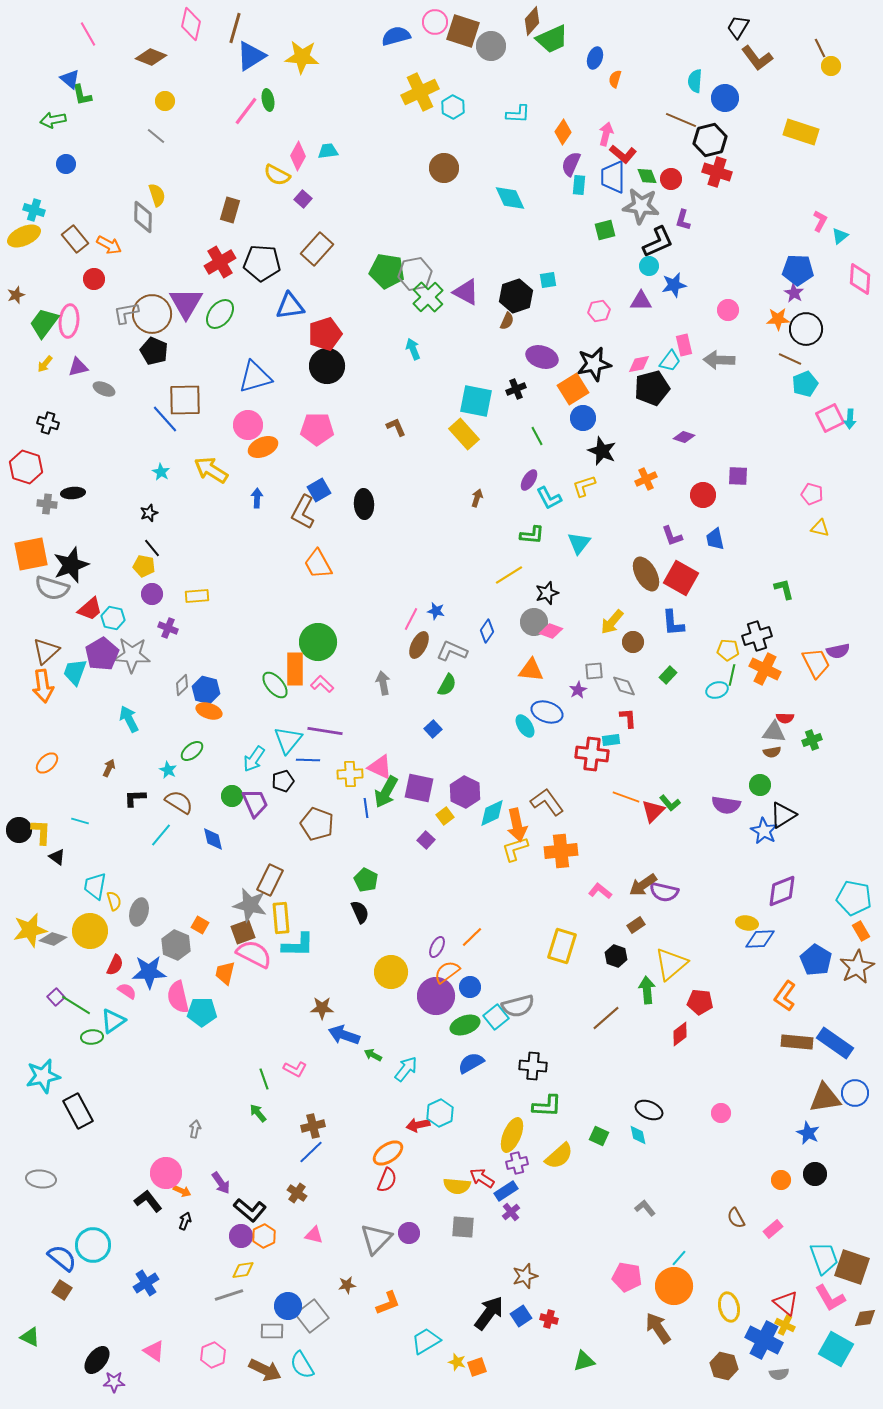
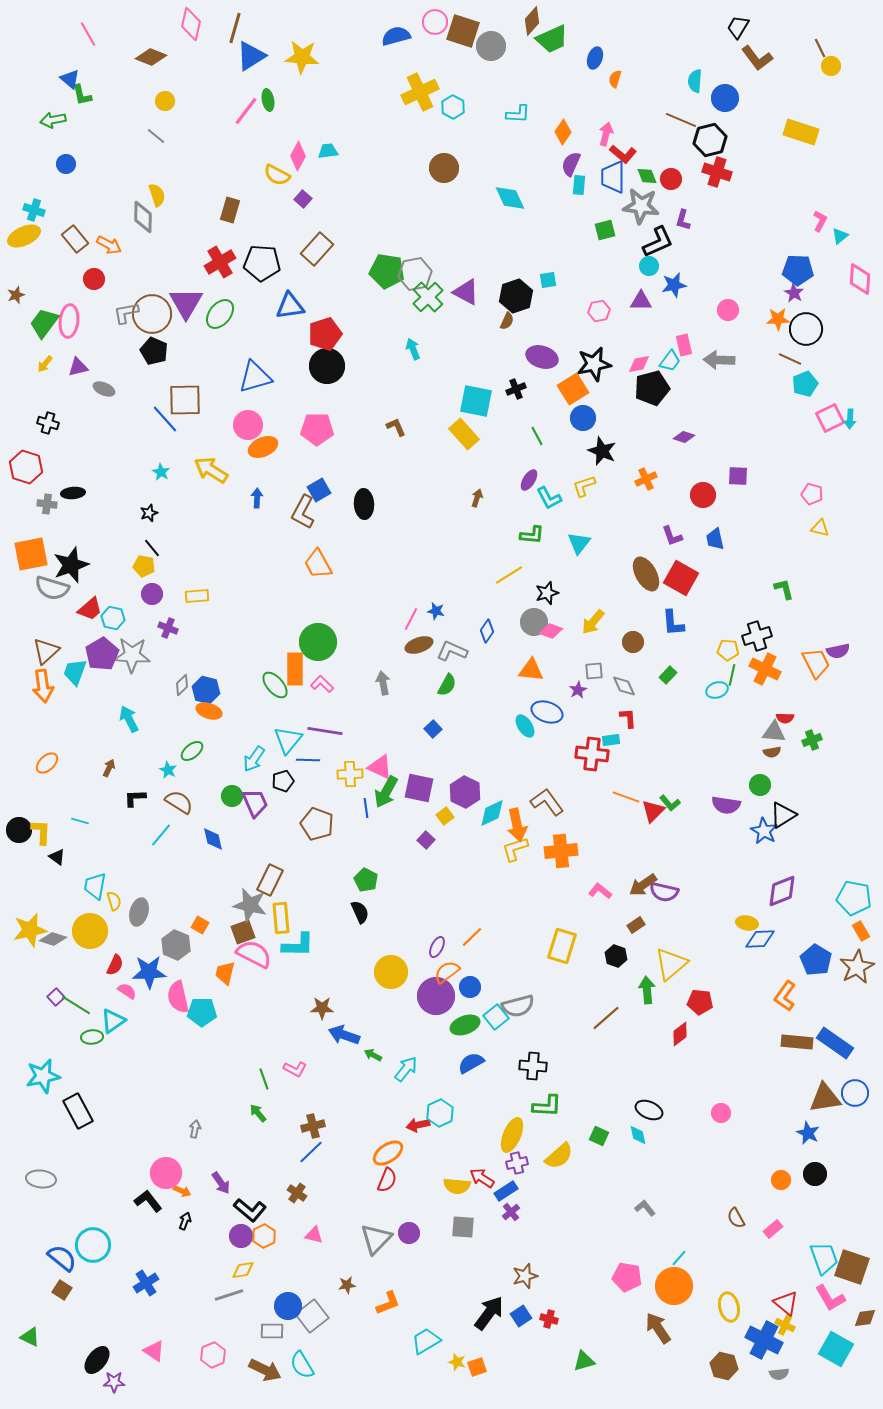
yellow arrow at (612, 622): moved 19 px left
brown ellipse at (419, 645): rotated 44 degrees clockwise
